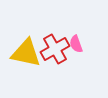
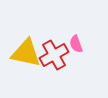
red cross: moved 1 px left, 6 px down
